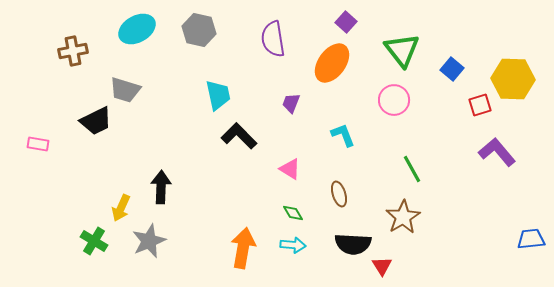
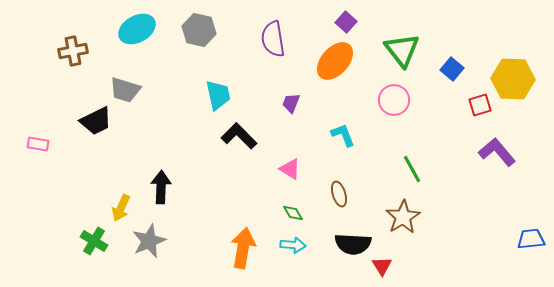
orange ellipse: moved 3 px right, 2 px up; rotated 6 degrees clockwise
